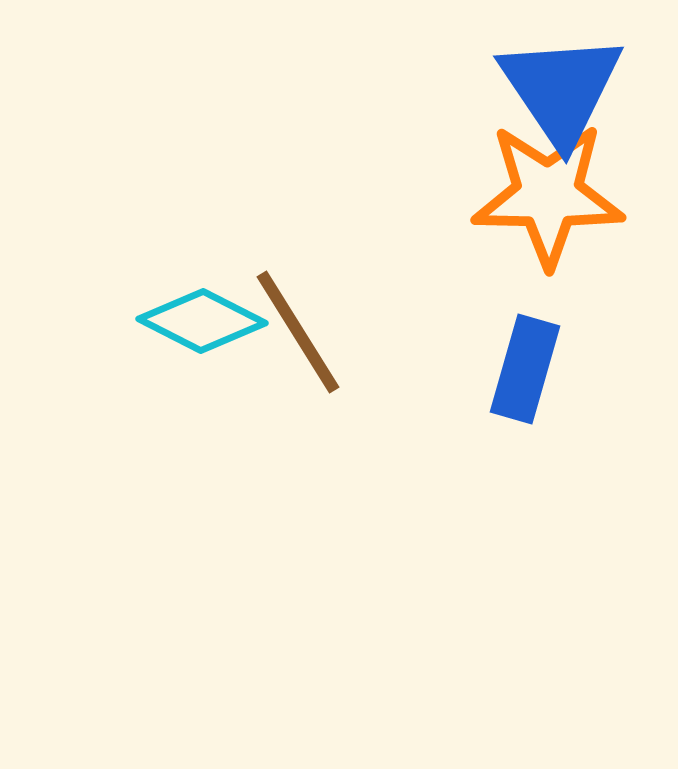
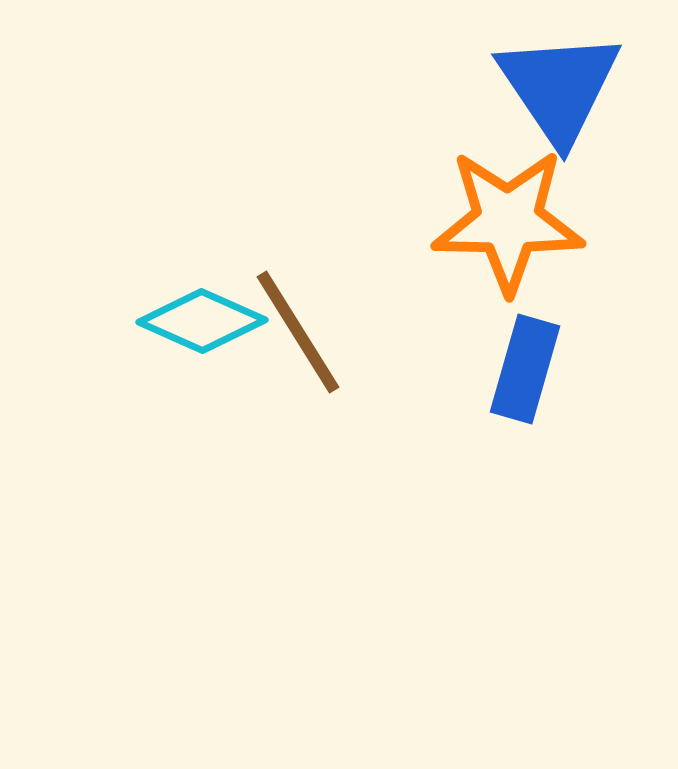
blue triangle: moved 2 px left, 2 px up
orange star: moved 40 px left, 26 px down
cyan diamond: rotated 3 degrees counterclockwise
